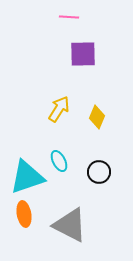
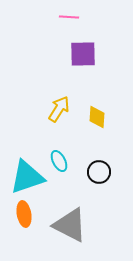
yellow diamond: rotated 20 degrees counterclockwise
